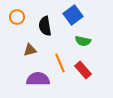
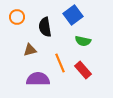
black semicircle: moved 1 px down
